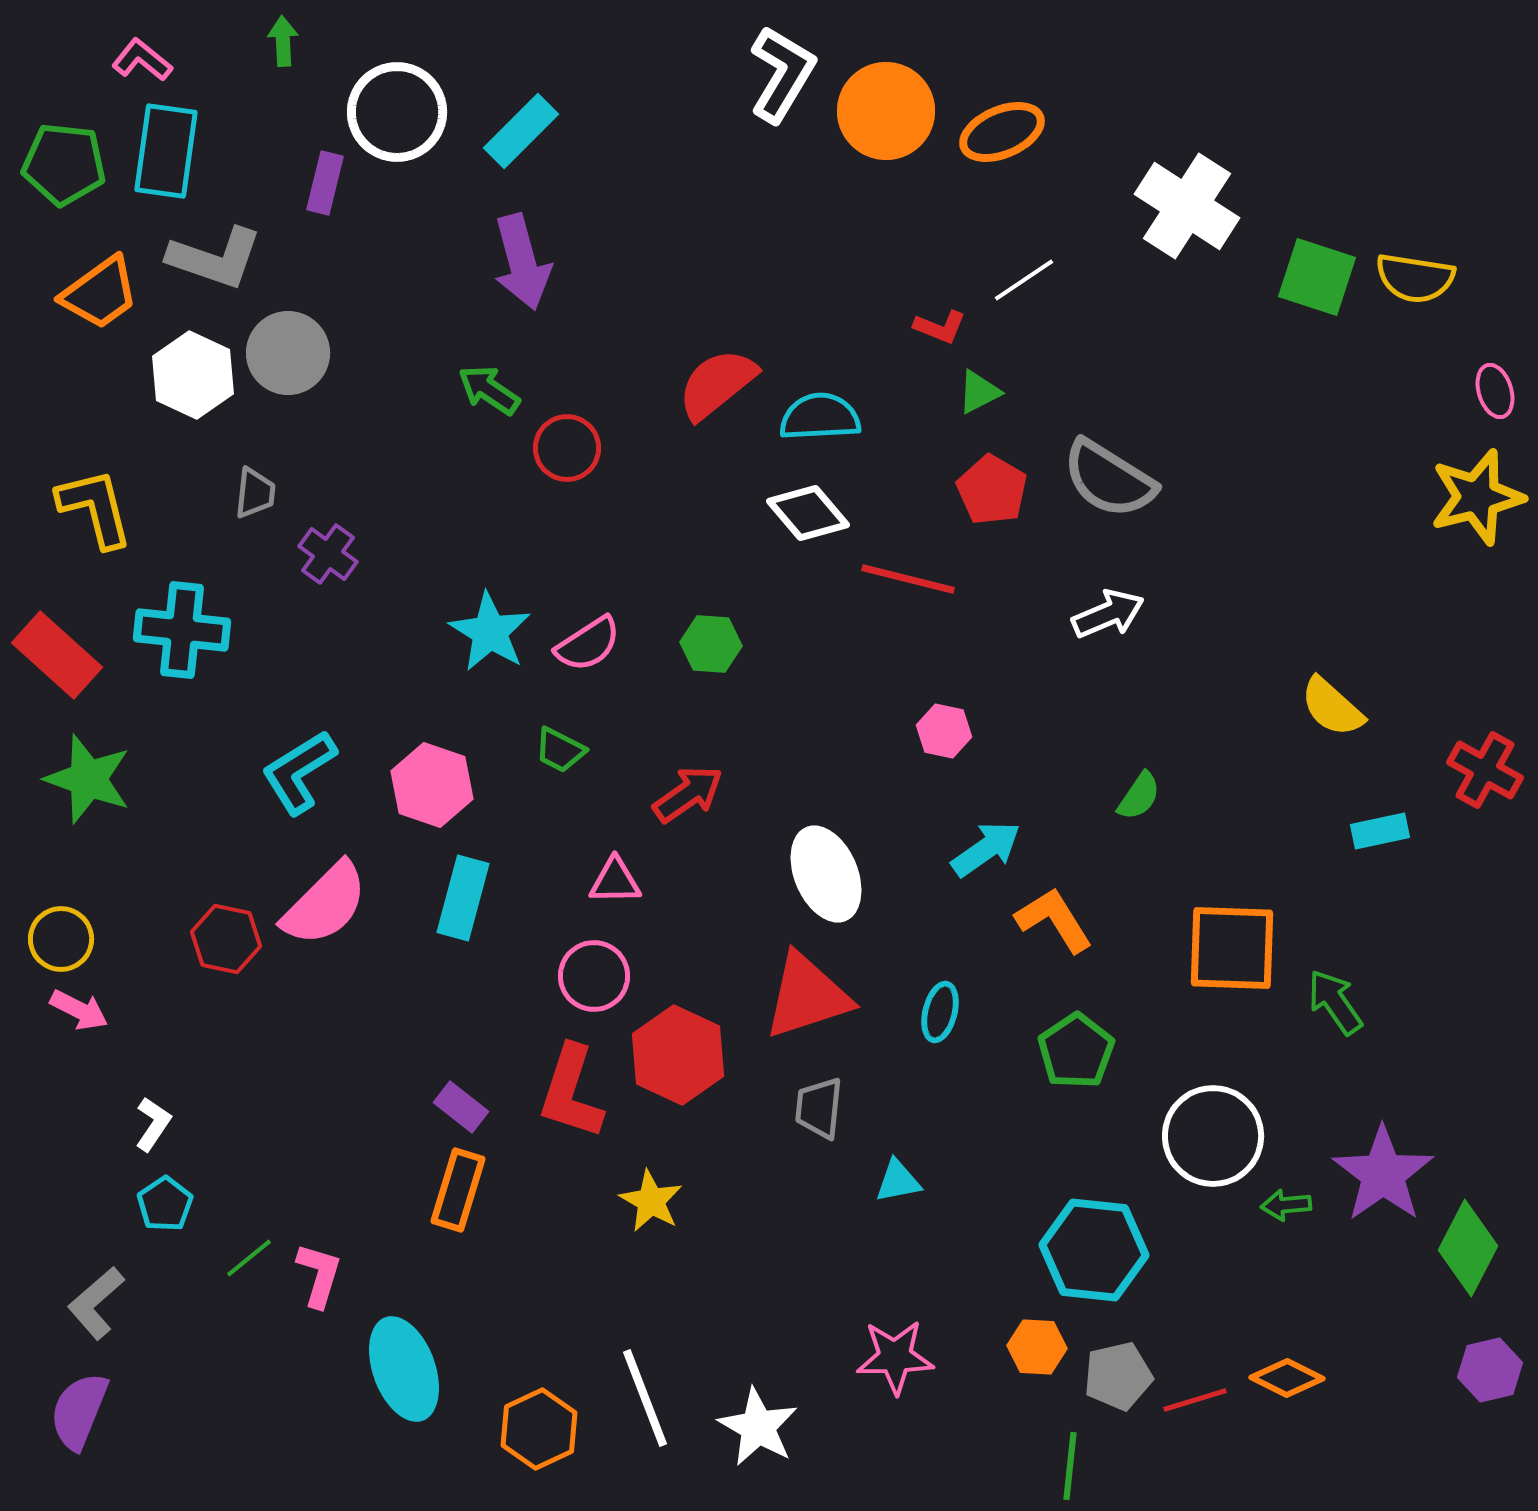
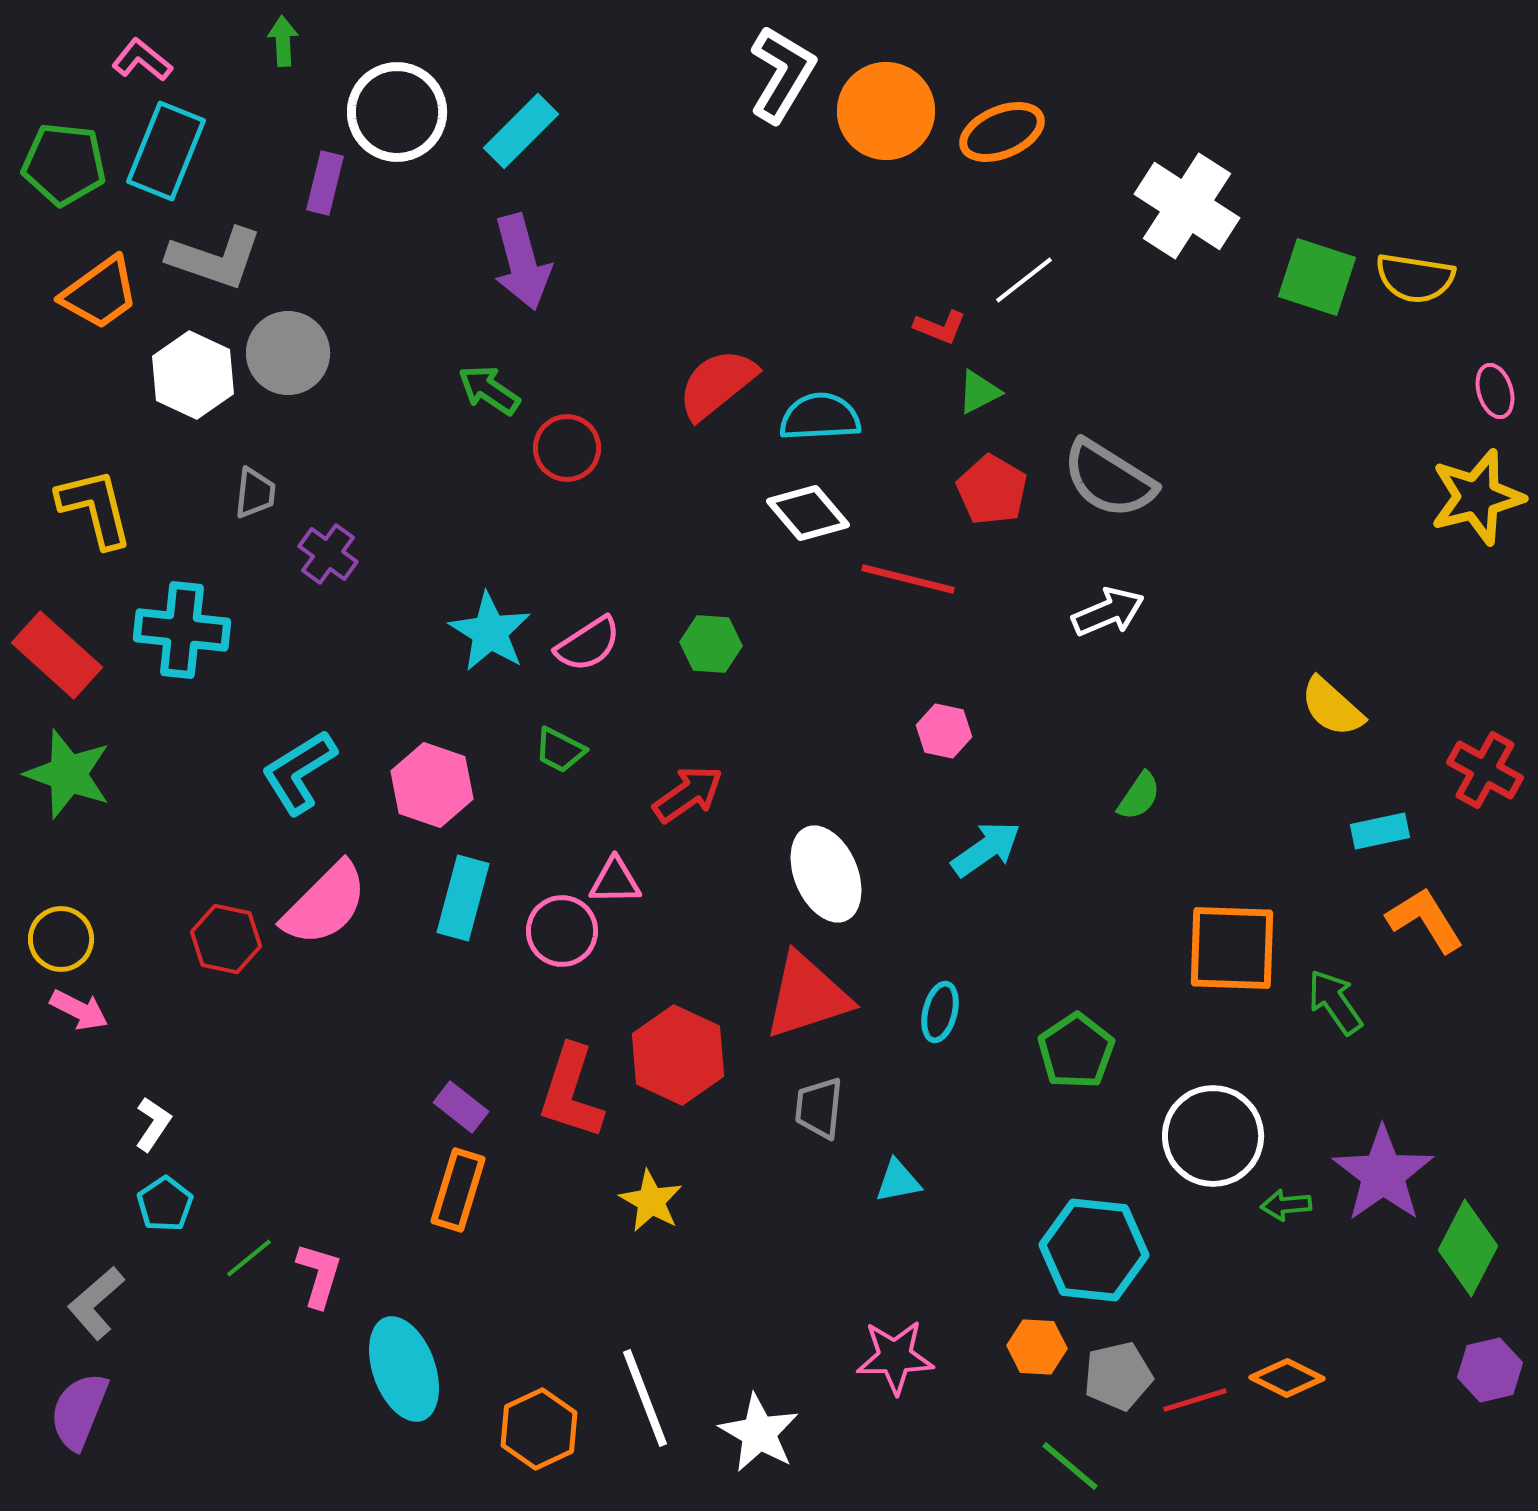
cyan rectangle at (166, 151): rotated 14 degrees clockwise
white line at (1024, 280): rotated 4 degrees counterclockwise
white arrow at (1108, 614): moved 2 px up
green star at (88, 779): moved 20 px left, 5 px up
orange L-shape at (1054, 920): moved 371 px right
pink circle at (594, 976): moved 32 px left, 45 px up
white star at (758, 1427): moved 1 px right, 6 px down
green line at (1070, 1466): rotated 56 degrees counterclockwise
